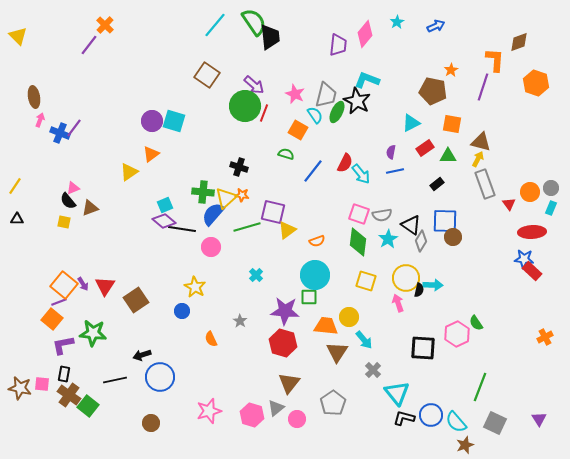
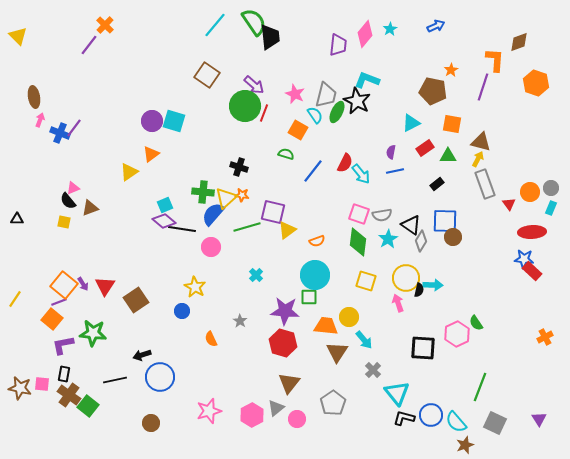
cyan star at (397, 22): moved 7 px left, 7 px down
yellow line at (15, 186): moved 113 px down
pink hexagon at (252, 415): rotated 15 degrees clockwise
